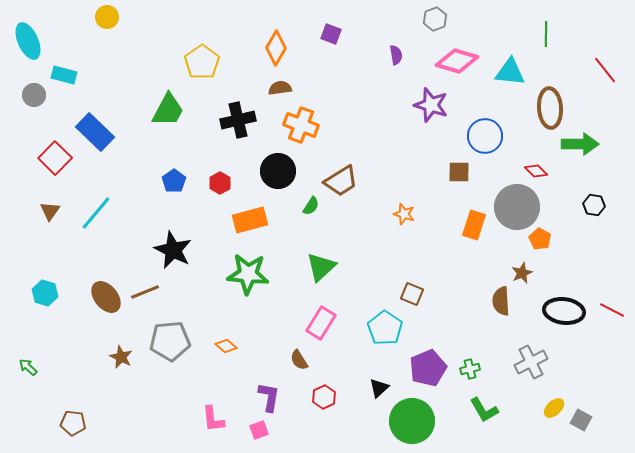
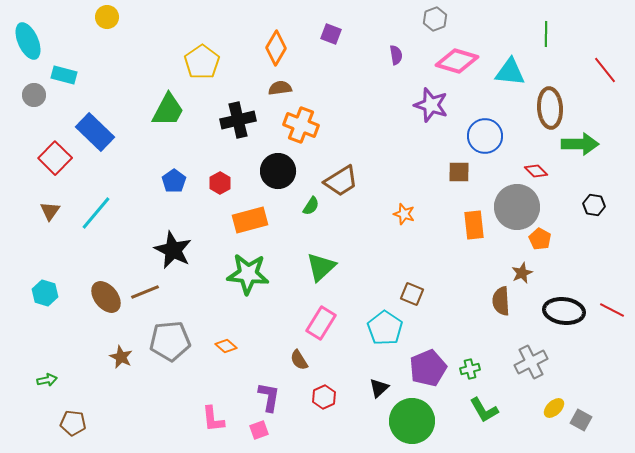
orange rectangle at (474, 225): rotated 24 degrees counterclockwise
green arrow at (28, 367): moved 19 px right, 13 px down; rotated 126 degrees clockwise
